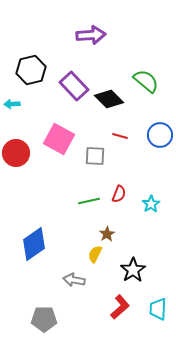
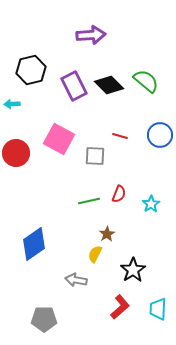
purple rectangle: rotated 16 degrees clockwise
black diamond: moved 14 px up
gray arrow: moved 2 px right
